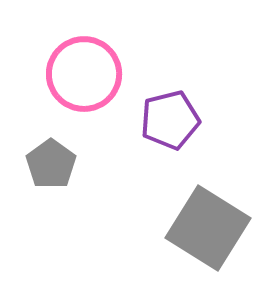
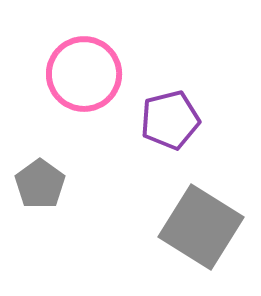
gray pentagon: moved 11 px left, 20 px down
gray square: moved 7 px left, 1 px up
